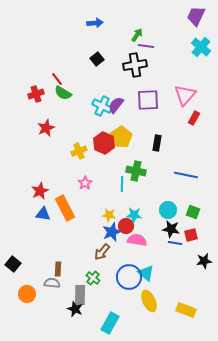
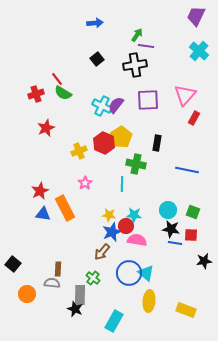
cyan cross at (201, 47): moved 2 px left, 4 px down
green cross at (136, 171): moved 7 px up
blue line at (186, 175): moved 1 px right, 5 px up
red square at (191, 235): rotated 16 degrees clockwise
blue circle at (129, 277): moved 4 px up
yellow ellipse at (149, 301): rotated 30 degrees clockwise
cyan rectangle at (110, 323): moved 4 px right, 2 px up
